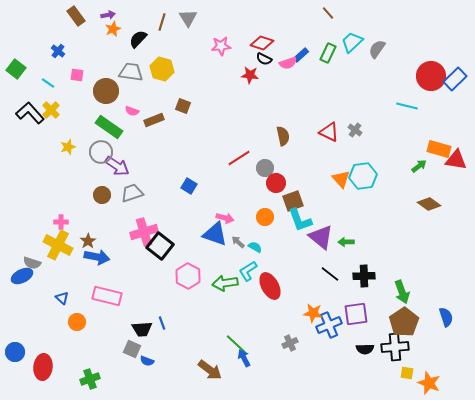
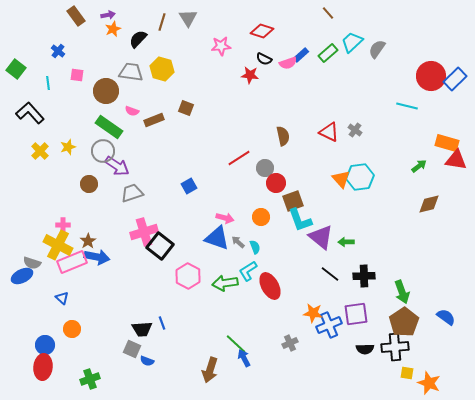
red diamond at (262, 43): moved 12 px up
green rectangle at (328, 53): rotated 24 degrees clockwise
cyan line at (48, 83): rotated 48 degrees clockwise
brown square at (183, 106): moved 3 px right, 2 px down
yellow cross at (51, 110): moved 11 px left, 41 px down
orange rectangle at (439, 149): moved 8 px right, 6 px up
gray circle at (101, 152): moved 2 px right, 1 px up
cyan hexagon at (363, 176): moved 3 px left, 1 px down
blue square at (189, 186): rotated 28 degrees clockwise
brown circle at (102, 195): moved 13 px left, 11 px up
brown diamond at (429, 204): rotated 50 degrees counterclockwise
orange circle at (265, 217): moved 4 px left
pink cross at (61, 222): moved 2 px right, 3 px down
blue triangle at (215, 234): moved 2 px right, 4 px down
cyan semicircle at (255, 247): rotated 40 degrees clockwise
pink rectangle at (107, 296): moved 35 px left, 34 px up; rotated 36 degrees counterclockwise
blue semicircle at (446, 317): rotated 36 degrees counterclockwise
orange circle at (77, 322): moved 5 px left, 7 px down
blue circle at (15, 352): moved 30 px right, 7 px up
brown arrow at (210, 370): rotated 70 degrees clockwise
